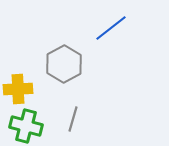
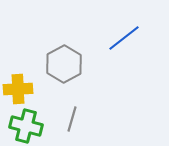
blue line: moved 13 px right, 10 px down
gray line: moved 1 px left
